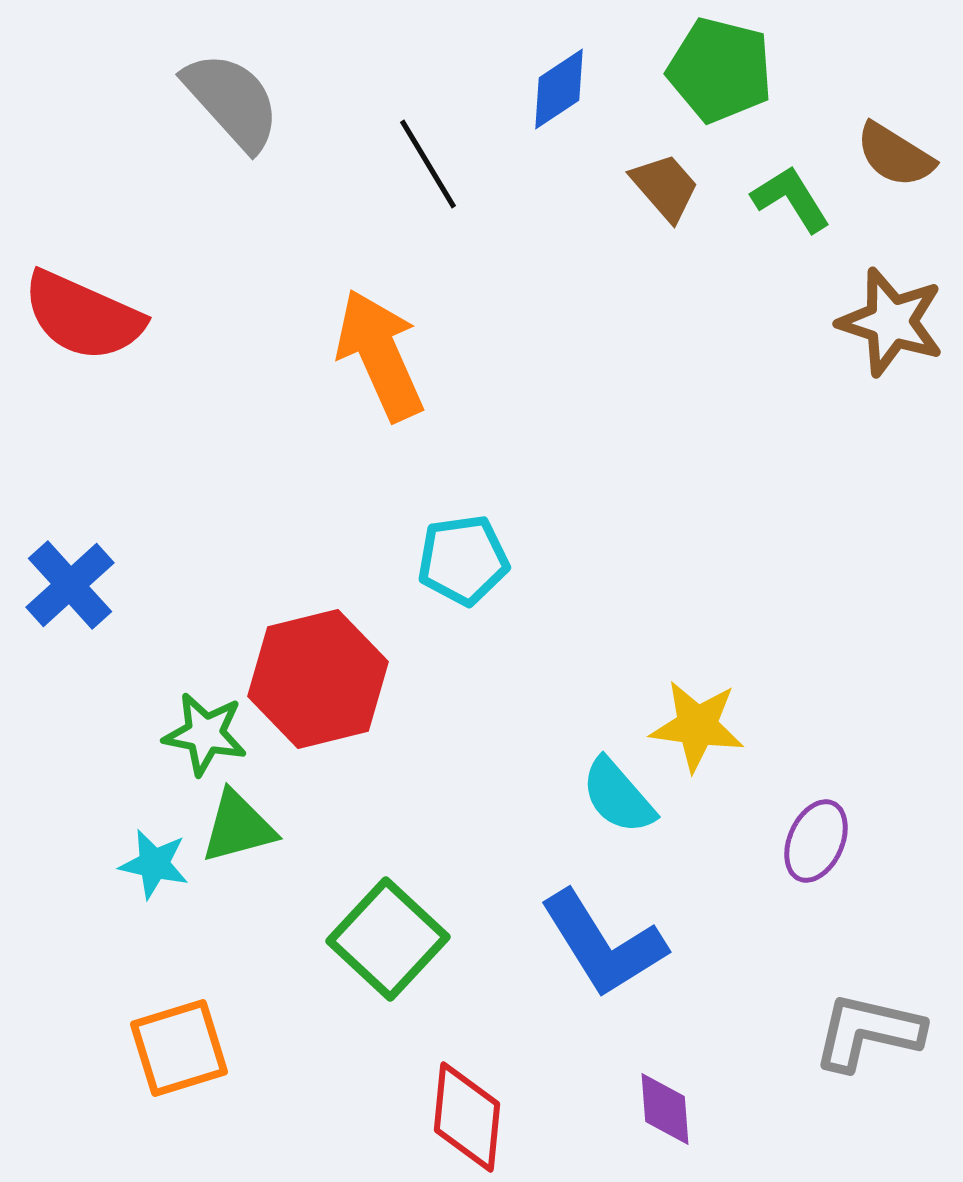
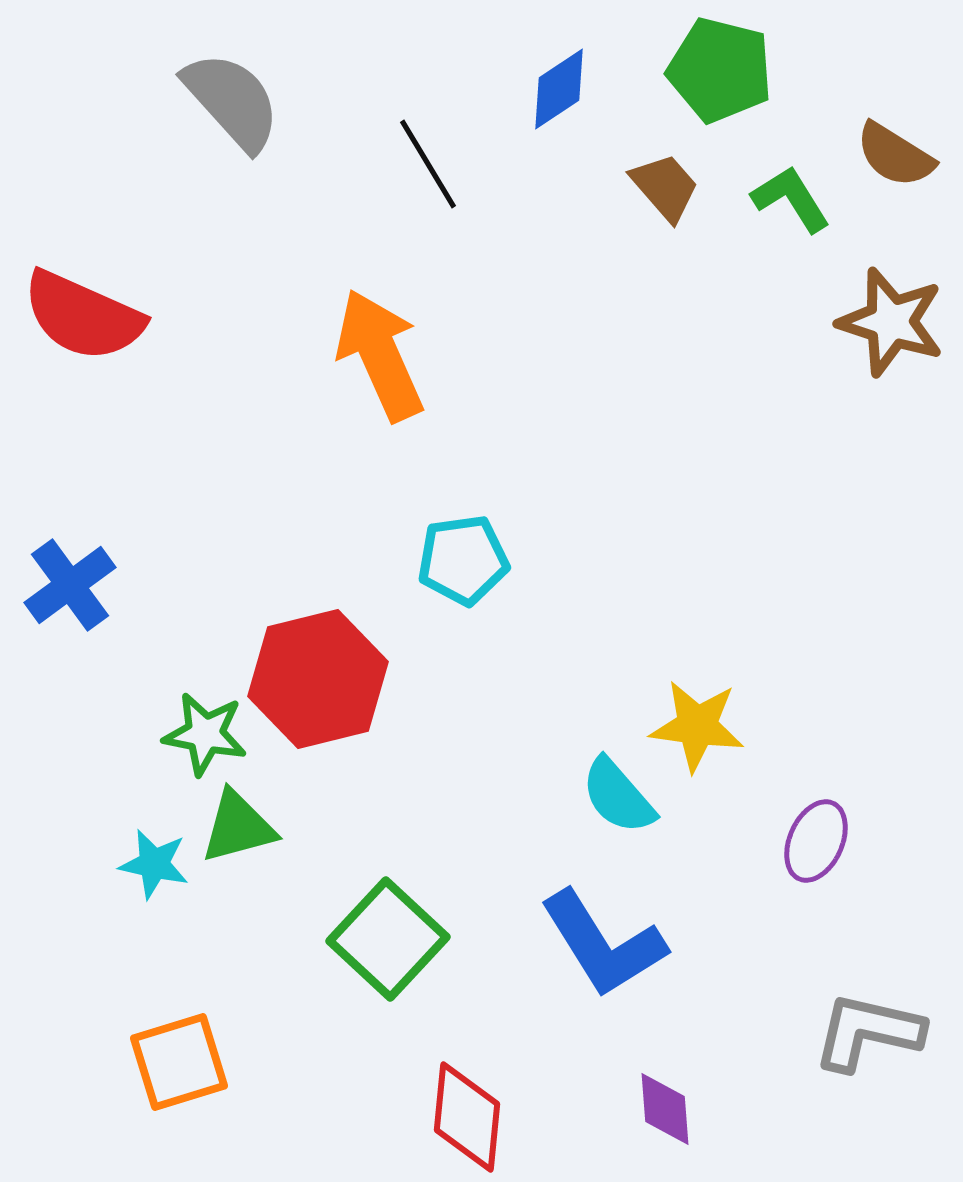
blue cross: rotated 6 degrees clockwise
orange square: moved 14 px down
